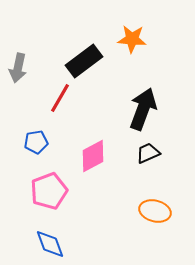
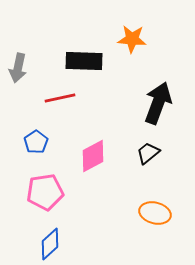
black rectangle: rotated 39 degrees clockwise
red line: rotated 48 degrees clockwise
black arrow: moved 15 px right, 6 px up
blue pentagon: rotated 25 degrees counterclockwise
black trapezoid: rotated 15 degrees counterclockwise
pink pentagon: moved 4 px left, 1 px down; rotated 12 degrees clockwise
orange ellipse: moved 2 px down
blue diamond: rotated 68 degrees clockwise
